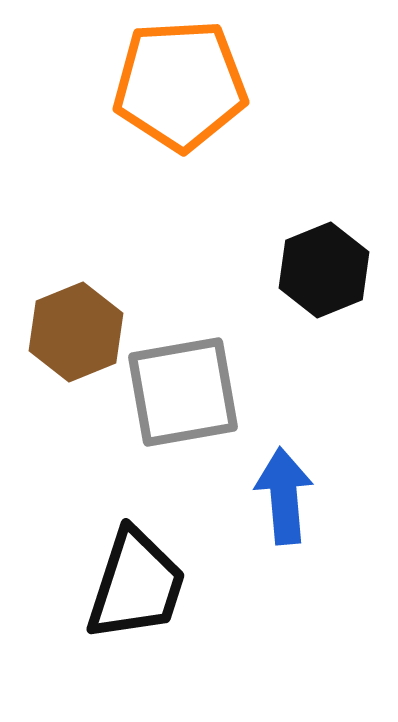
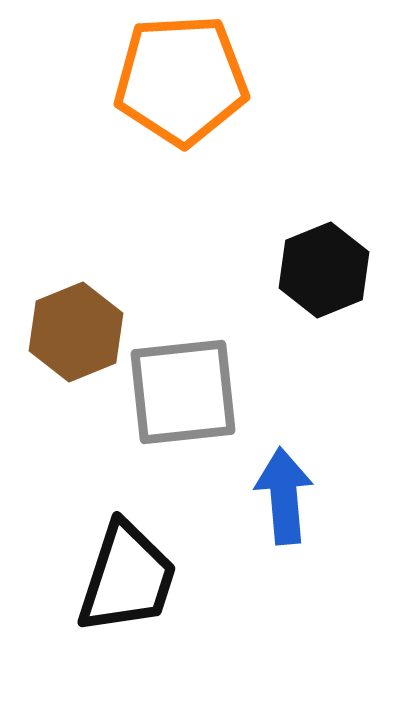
orange pentagon: moved 1 px right, 5 px up
gray square: rotated 4 degrees clockwise
black trapezoid: moved 9 px left, 7 px up
